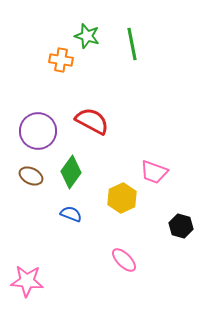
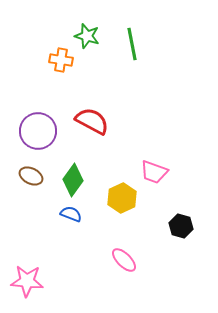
green diamond: moved 2 px right, 8 px down
